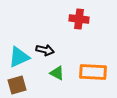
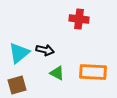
cyan triangle: moved 4 px up; rotated 15 degrees counterclockwise
